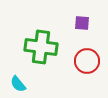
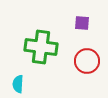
cyan semicircle: rotated 42 degrees clockwise
